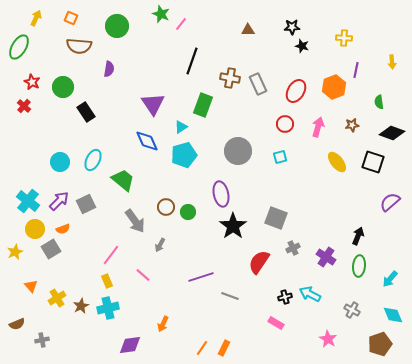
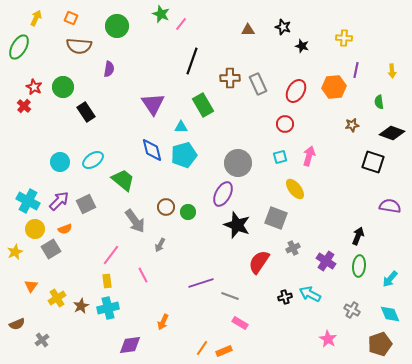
black star at (292, 27): moved 9 px left; rotated 21 degrees clockwise
yellow arrow at (392, 62): moved 9 px down
brown cross at (230, 78): rotated 12 degrees counterclockwise
red star at (32, 82): moved 2 px right, 5 px down
orange hexagon at (334, 87): rotated 15 degrees clockwise
green rectangle at (203, 105): rotated 50 degrees counterclockwise
cyan triangle at (181, 127): rotated 32 degrees clockwise
pink arrow at (318, 127): moved 9 px left, 29 px down
blue diamond at (147, 141): moved 5 px right, 9 px down; rotated 10 degrees clockwise
gray circle at (238, 151): moved 12 px down
cyan ellipse at (93, 160): rotated 30 degrees clockwise
yellow ellipse at (337, 162): moved 42 px left, 27 px down
purple ellipse at (221, 194): moved 2 px right; rotated 40 degrees clockwise
cyan cross at (28, 201): rotated 10 degrees counterclockwise
purple semicircle at (390, 202): moved 4 px down; rotated 50 degrees clockwise
black star at (233, 226): moved 4 px right, 1 px up; rotated 16 degrees counterclockwise
orange semicircle at (63, 229): moved 2 px right
purple cross at (326, 257): moved 4 px down
pink line at (143, 275): rotated 21 degrees clockwise
purple line at (201, 277): moved 6 px down
yellow rectangle at (107, 281): rotated 16 degrees clockwise
orange triangle at (31, 286): rotated 16 degrees clockwise
cyan diamond at (393, 315): moved 3 px left, 1 px up
pink rectangle at (276, 323): moved 36 px left
orange arrow at (163, 324): moved 2 px up
gray cross at (42, 340): rotated 24 degrees counterclockwise
orange rectangle at (224, 348): moved 3 px down; rotated 42 degrees clockwise
